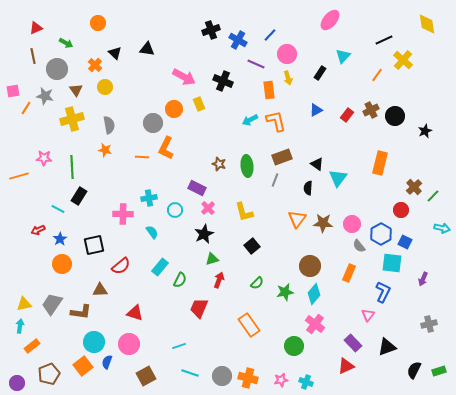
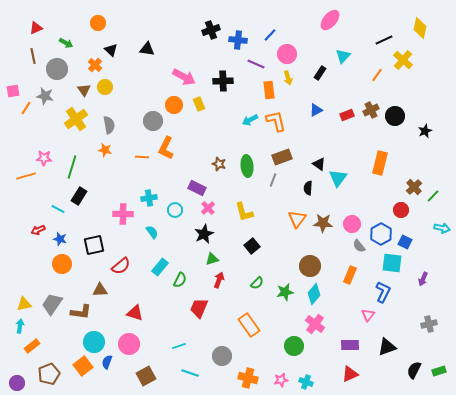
yellow diamond at (427, 24): moved 7 px left, 4 px down; rotated 20 degrees clockwise
blue cross at (238, 40): rotated 24 degrees counterclockwise
black triangle at (115, 53): moved 4 px left, 3 px up
black cross at (223, 81): rotated 24 degrees counterclockwise
brown triangle at (76, 90): moved 8 px right
orange circle at (174, 109): moved 4 px up
red rectangle at (347, 115): rotated 32 degrees clockwise
yellow cross at (72, 119): moved 4 px right; rotated 20 degrees counterclockwise
gray circle at (153, 123): moved 2 px up
black triangle at (317, 164): moved 2 px right
green line at (72, 167): rotated 20 degrees clockwise
orange line at (19, 176): moved 7 px right
gray line at (275, 180): moved 2 px left
blue star at (60, 239): rotated 24 degrees counterclockwise
orange rectangle at (349, 273): moved 1 px right, 2 px down
purple rectangle at (353, 343): moved 3 px left, 2 px down; rotated 48 degrees counterclockwise
red triangle at (346, 366): moved 4 px right, 8 px down
gray circle at (222, 376): moved 20 px up
